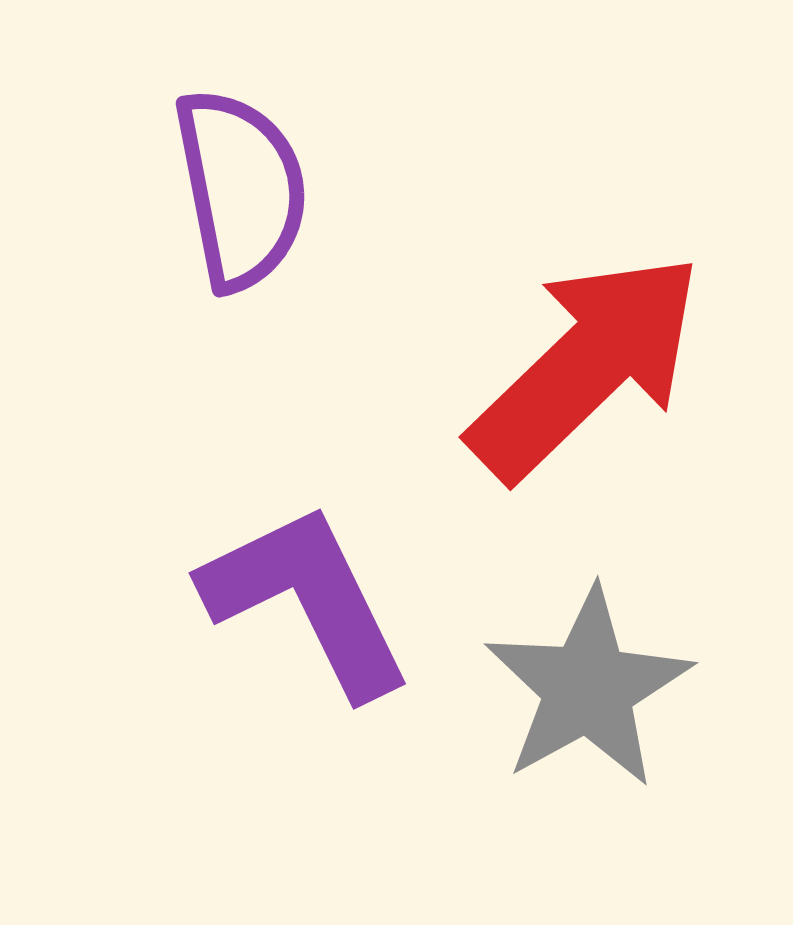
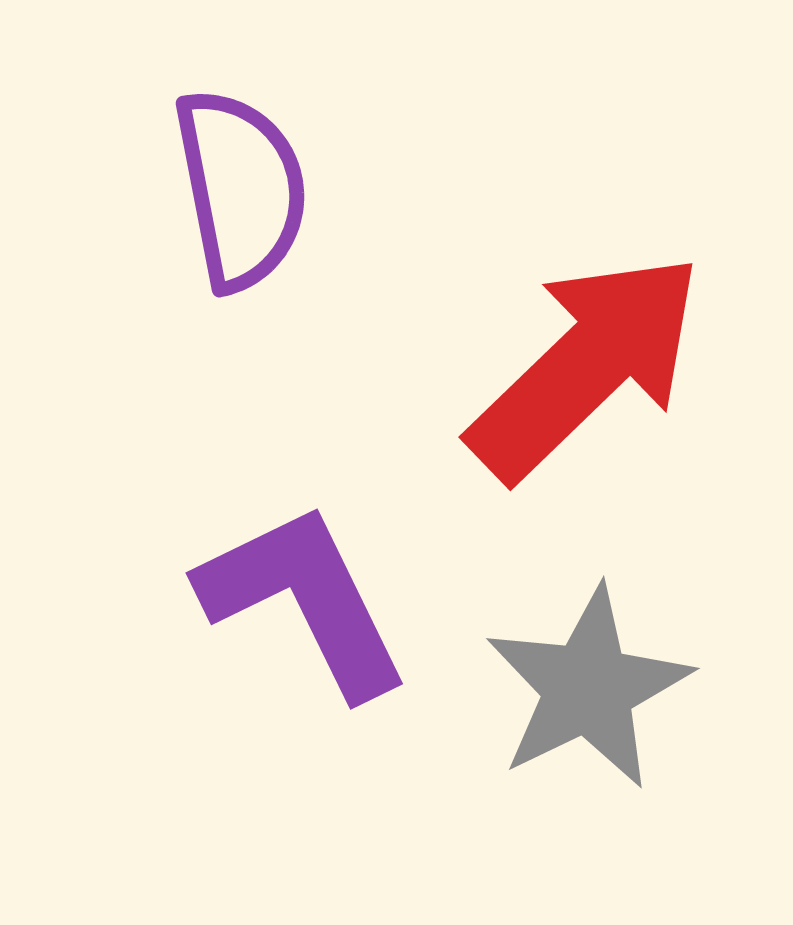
purple L-shape: moved 3 px left
gray star: rotated 3 degrees clockwise
